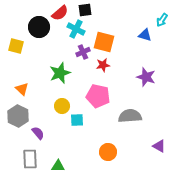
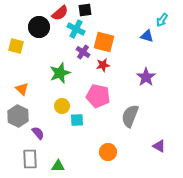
blue triangle: moved 2 px right, 1 px down
purple cross: rotated 32 degrees counterclockwise
purple star: rotated 18 degrees clockwise
gray semicircle: rotated 65 degrees counterclockwise
